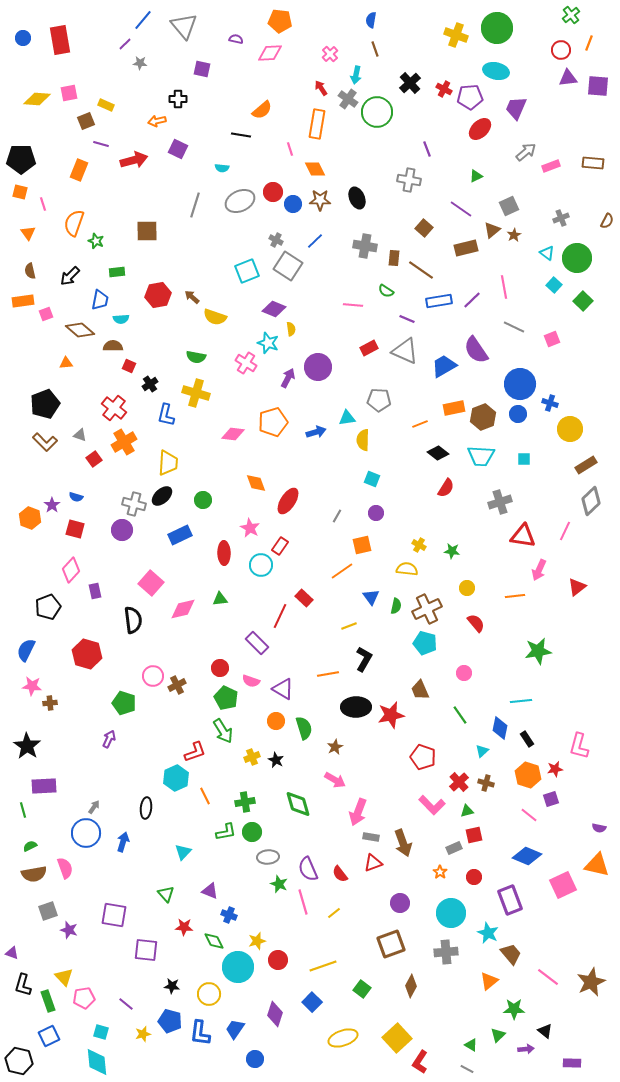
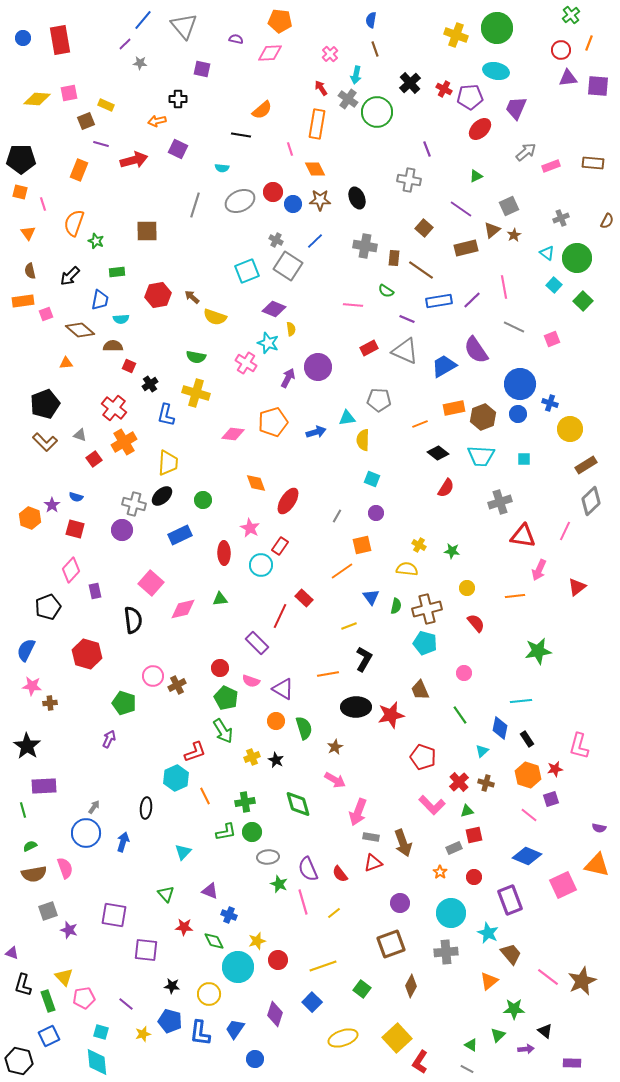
brown cross at (427, 609): rotated 12 degrees clockwise
brown star at (591, 982): moved 9 px left, 1 px up
